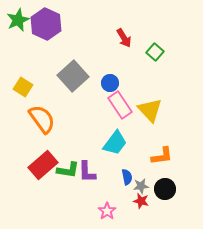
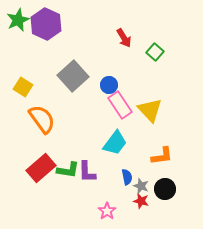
blue circle: moved 1 px left, 2 px down
red rectangle: moved 2 px left, 3 px down
gray star: rotated 28 degrees clockwise
